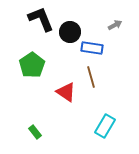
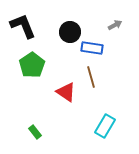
black L-shape: moved 18 px left, 7 px down
